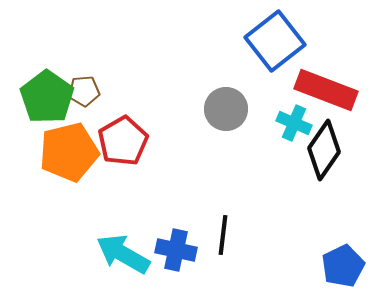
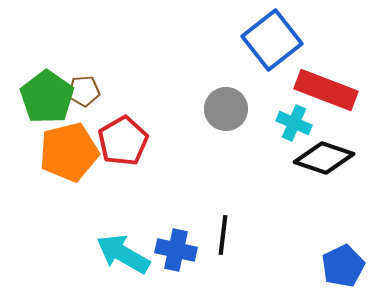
blue square: moved 3 px left, 1 px up
black diamond: moved 8 px down; rotated 74 degrees clockwise
